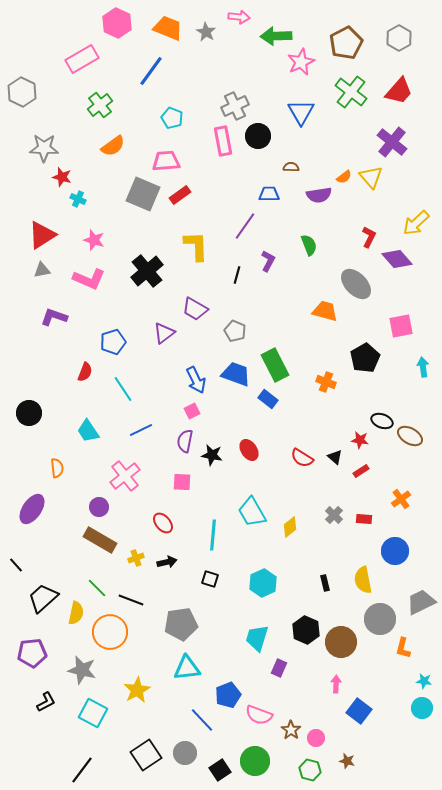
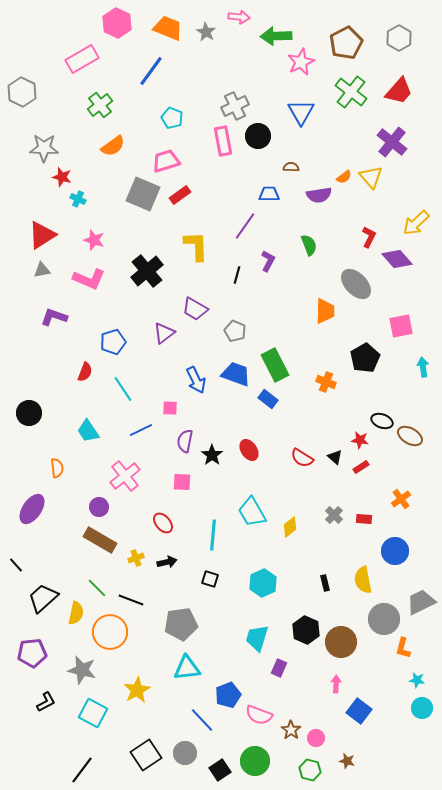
pink trapezoid at (166, 161): rotated 12 degrees counterclockwise
orange trapezoid at (325, 311): rotated 76 degrees clockwise
pink square at (192, 411): moved 22 px left, 3 px up; rotated 28 degrees clockwise
black star at (212, 455): rotated 25 degrees clockwise
red rectangle at (361, 471): moved 4 px up
gray circle at (380, 619): moved 4 px right
cyan star at (424, 681): moved 7 px left, 1 px up
